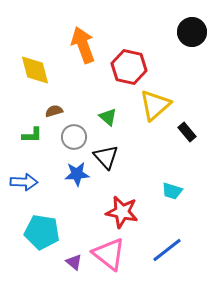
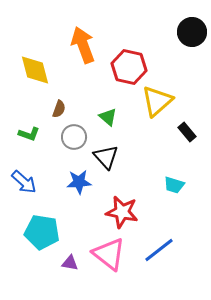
yellow triangle: moved 2 px right, 4 px up
brown semicircle: moved 5 px right, 2 px up; rotated 126 degrees clockwise
green L-shape: moved 3 px left, 1 px up; rotated 20 degrees clockwise
blue star: moved 2 px right, 8 px down
blue arrow: rotated 40 degrees clockwise
cyan trapezoid: moved 2 px right, 6 px up
blue line: moved 8 px left
purple triangle: moved 4 px left, 1 px down; rotated 30 degrees counterclockwise
